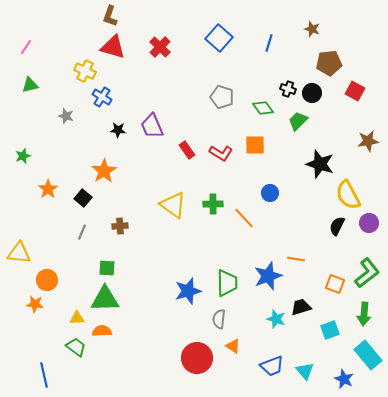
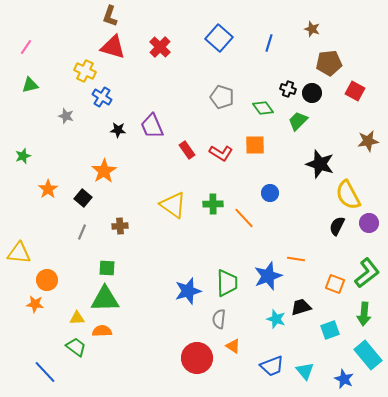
blue line at (44, 375): moved 1 px right, 3 px up; rotated 30 degrees counterclockwise
